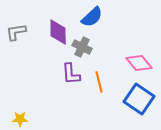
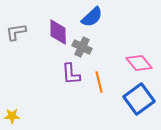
blue square: rotated 20 degrees clockwise
yellow star: moved 8 px left, 3 px up
